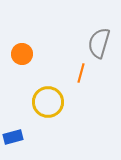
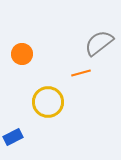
gray semicircle: rotated 36 degrees clockwise
orange line: rotated 60 degrees clockwise
blue rectangle: rotated 12 degrees counterclockwise
